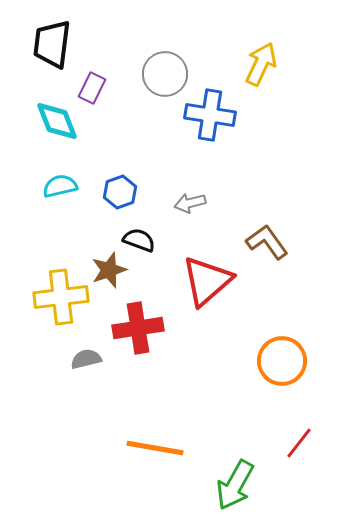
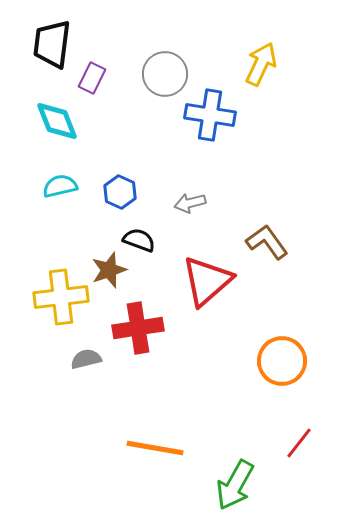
purple rectangle: moved 10 px up
blue hexagon: rotated 16 degrees counterclockwise
